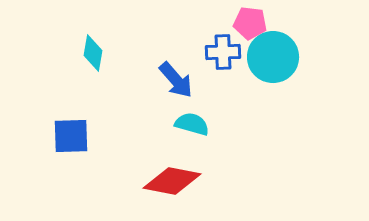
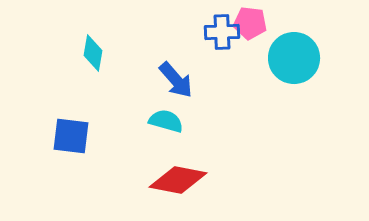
blue cross: moved 1 px left, 20 px up
cyan circle: moved 21 px right, 1 px down
cyan semicircle: moved 26 px left, 3 px up
blue square: rotated 9 degrees clockwise
red diamond: moved 6 px right, 1 px up
